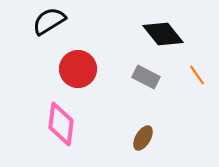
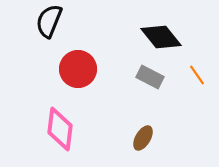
black semicircle: rotated 36 degrees counterclockwise
black diamond: moved 2 px left, 3 px down
gray rectangle: moved 4 px right
pink diamond: moved 1 px left, 5 px down
